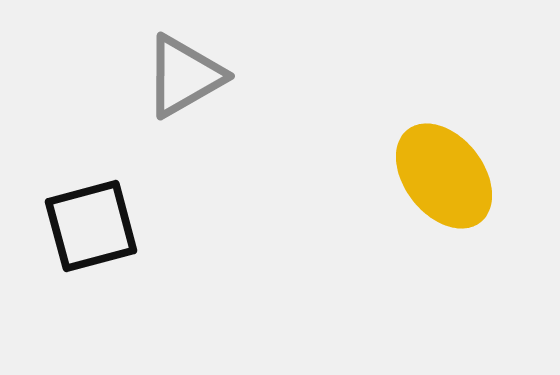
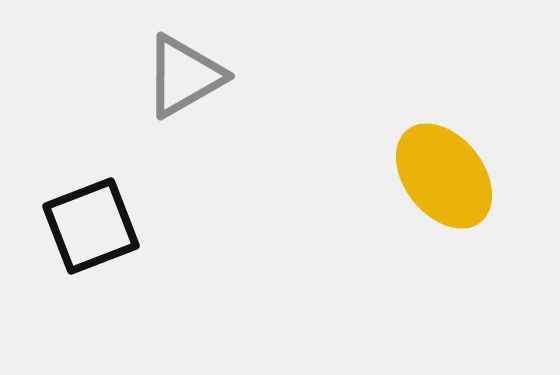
black square: rotated 6 degrees counterclockwise
